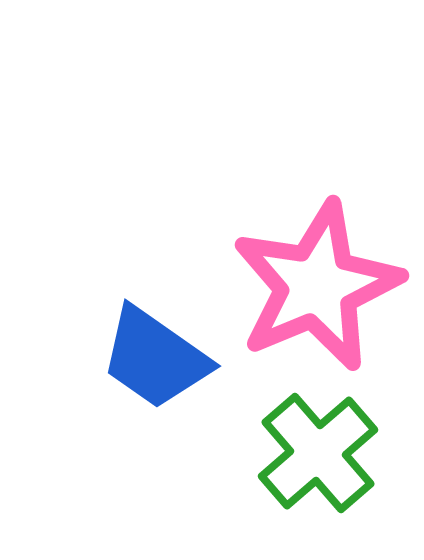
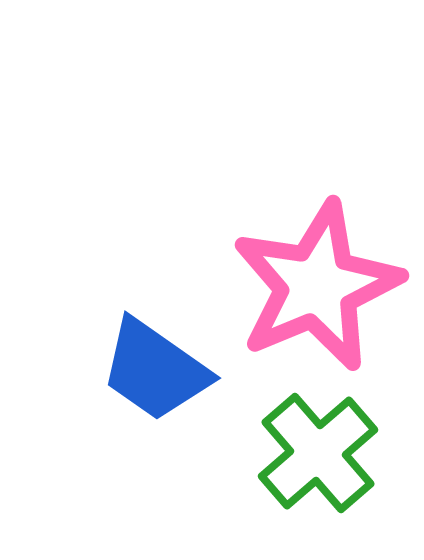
blue trapezoid: moved 12 px down
